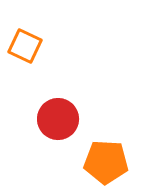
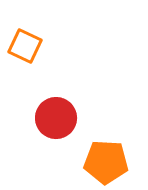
red circle: moved 2 px left, 1 px up
